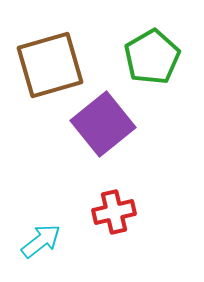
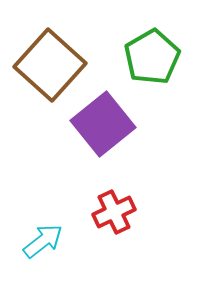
brown square: rotated 32 degrees counterclockwise
red cross: rotated 12 degrees counterclockwise
cyan arrow: moved 2 px right
